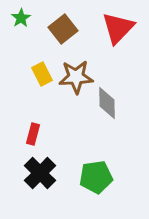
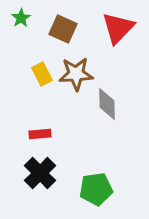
brown square: rotated 28 degrees counterclockwise
brown star: moved 3 px up
gray diamond: moved 1 px down
red rectangle: moved 7 px right; rotated 70 degrees clockwise
green pentagon: moved 12 px down
